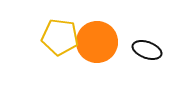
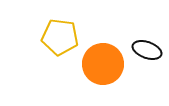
orange circle: moved 6 px right, 22 px down
